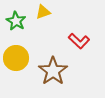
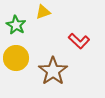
green star: moved 4 px down
